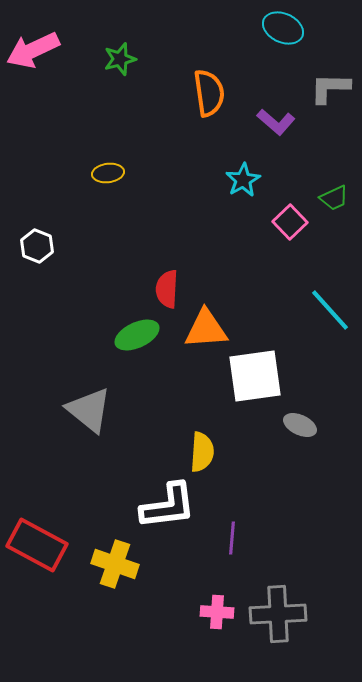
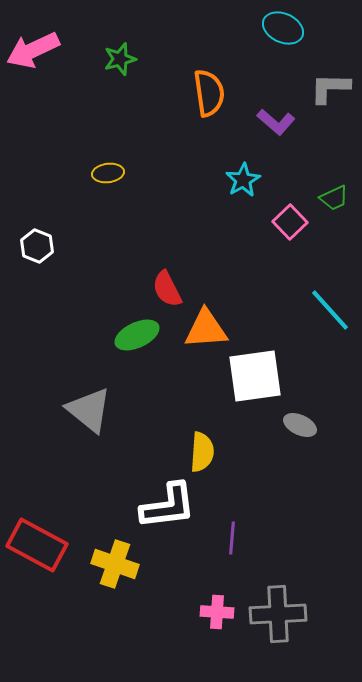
red semicircle: rotated 30 degrees counterclockwise
